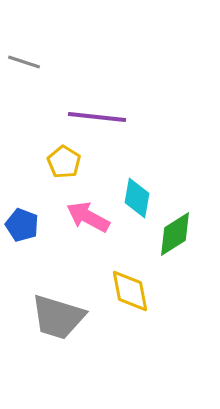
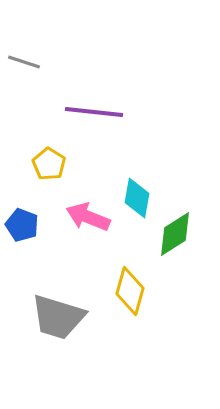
purple line: moved 3 px left, 5 px up
yellow pentagon: moved 15 px left, 2 px down
pink arrow: rotated 6 degrees counterclockwise
yellow diamond: rotated 27 degrees clockwise
